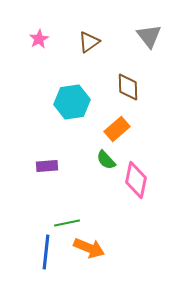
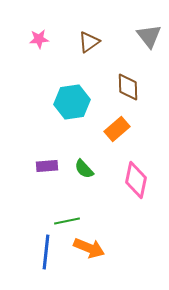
pink star: rotated 24 degrees clockwise
green semicircle: moved 22 px left, 9 px down
green line: moved 2 px up
